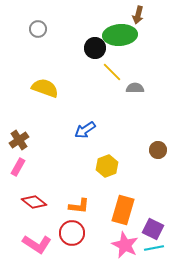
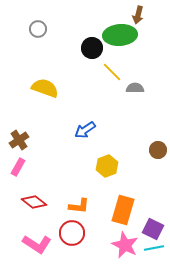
black circle: moved 3 px left
